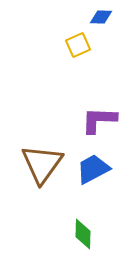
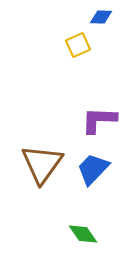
blue trapezoid: rotated 18 degrees counterclockwise
green diamond: rotated 36 degrees counterclockwise
